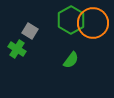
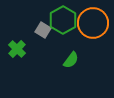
green hexagon: moved 8 px left
gray square: moved 13 px right, 1 px up
green cross: rotated 12 degrees clockwise
